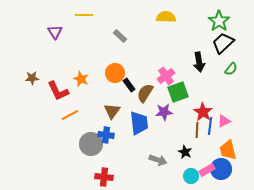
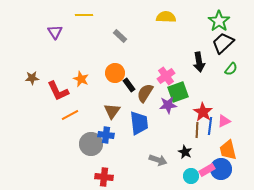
purple star: moved 4 px right, 7 px up
